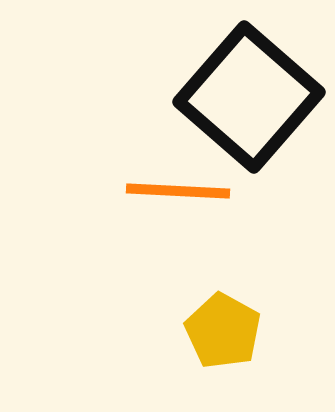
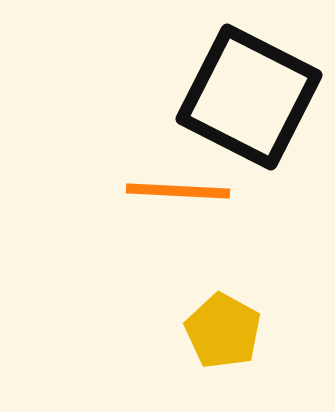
black square: rotated 14 degrees counterclockwise
